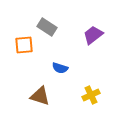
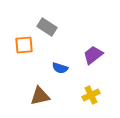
purple trapezoid: moved 20 px down
brown triangle: rotated 30 degrees counterclockwise
